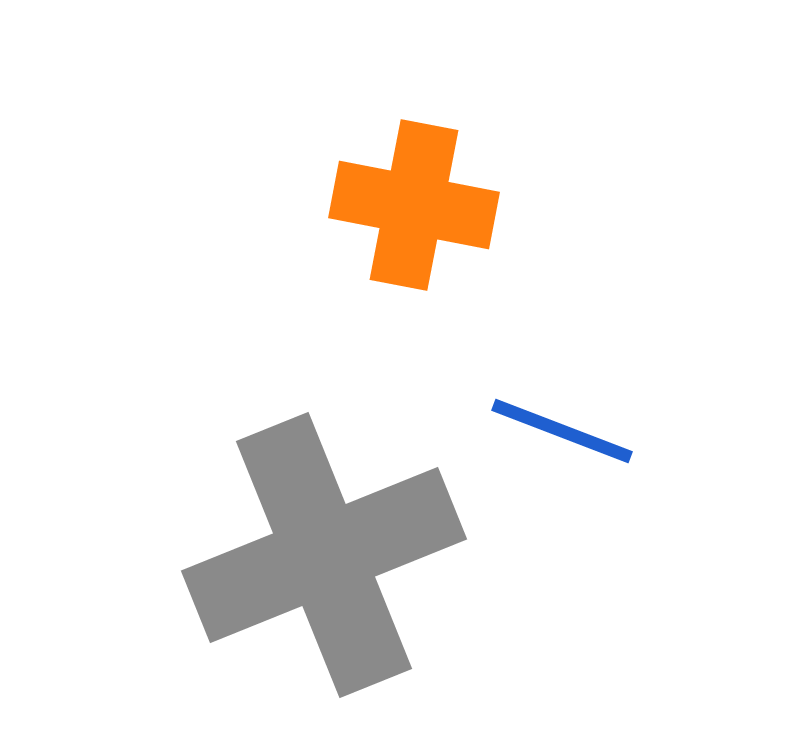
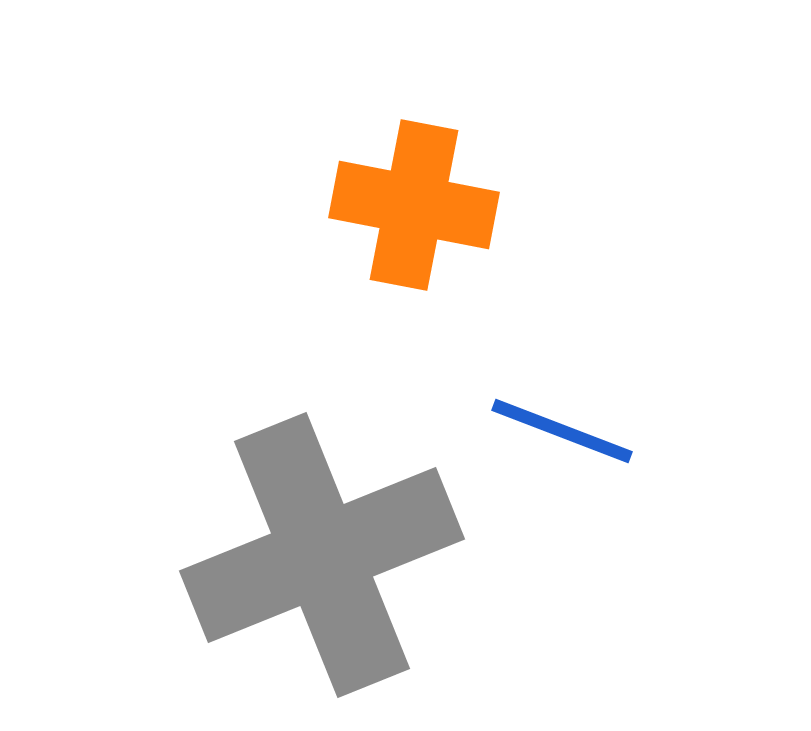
gray cross: moved 2 px left
